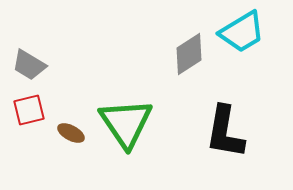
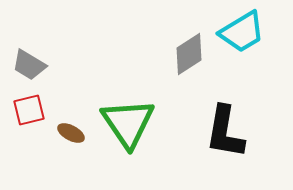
green triangle: moved 2 px right
